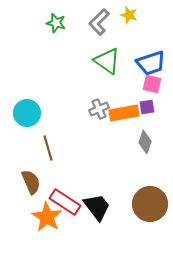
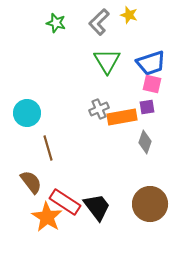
green triangle: rotated 24 degrees clockwise
orange rectangle: moved 2 px left, 4 px down
brown semicircle: rotated 15 degrees counterclockwise
